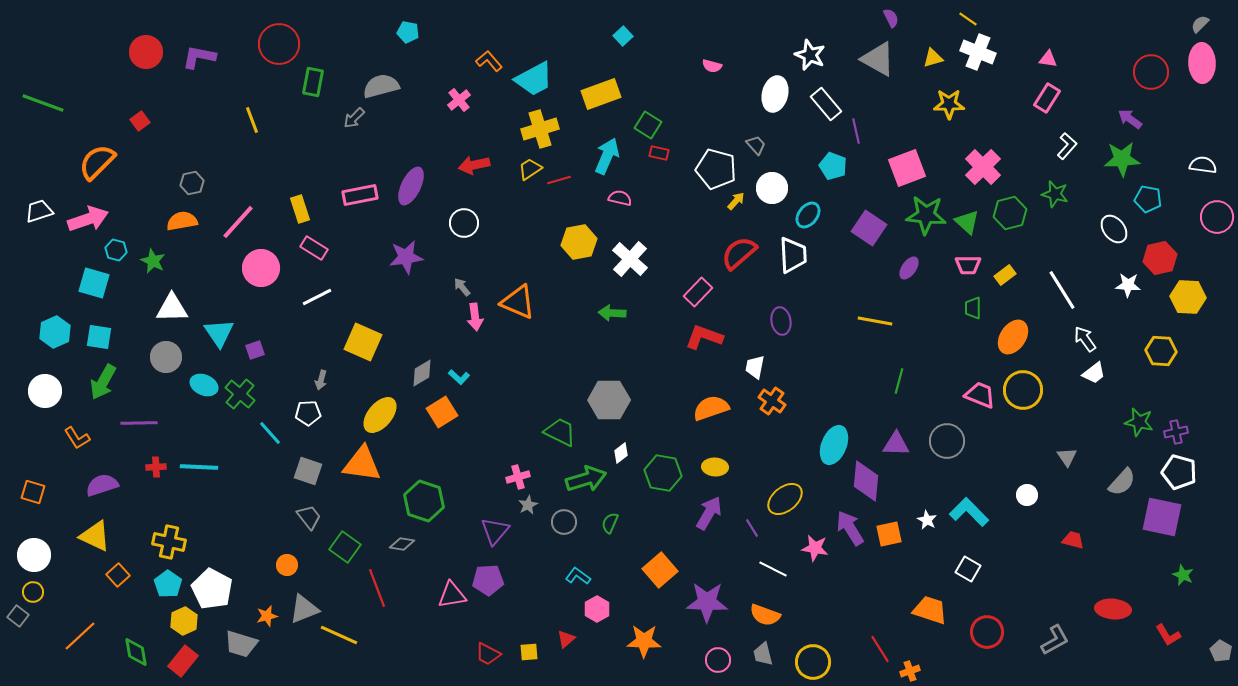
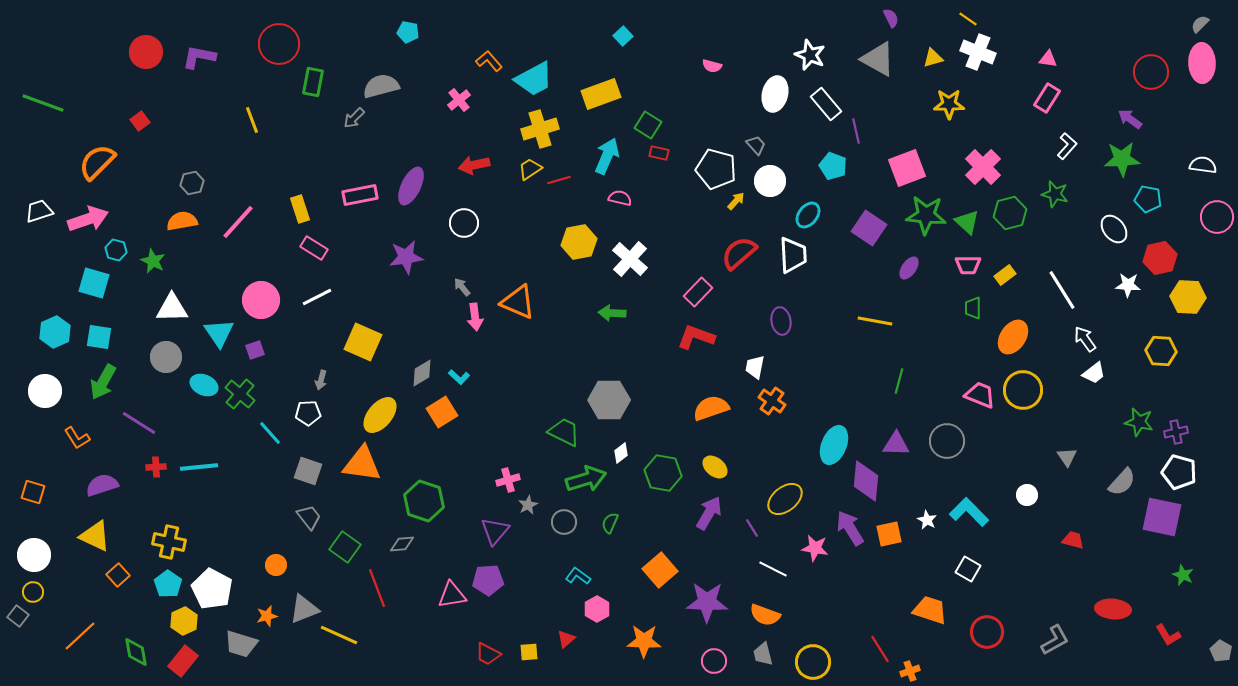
white circle at (772, 188): moved 2 px left, 7 px up
pink circle at (261, 268): moved 32 px down
red L-shape at (704, 337): moved 8 px left
purple line at (139, 423): rotated 33 degrees clockwise
green trapezoid at (560, 432): moved 4 px right
cyan line at (199, 467): rotated 9 degrees counterclockwise
yellow ellipse at (715, 467): rotated 35 degrees clockwise
pink cross at (518, 477): moved 10 px left, 3 px down
gray diamond at (402, 544): rotated 15 degrees counterclockwise
orange circle at (287, 565): moved 11 px left
pink circle at (718, 660): moved 4 px left, 1 px down
